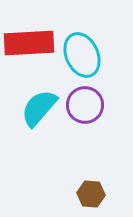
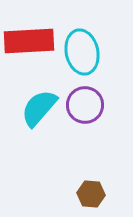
red rectangle: moved 2 px up
cyan ellipse: moved 3 px up; rotated 12 degrees clockwise
